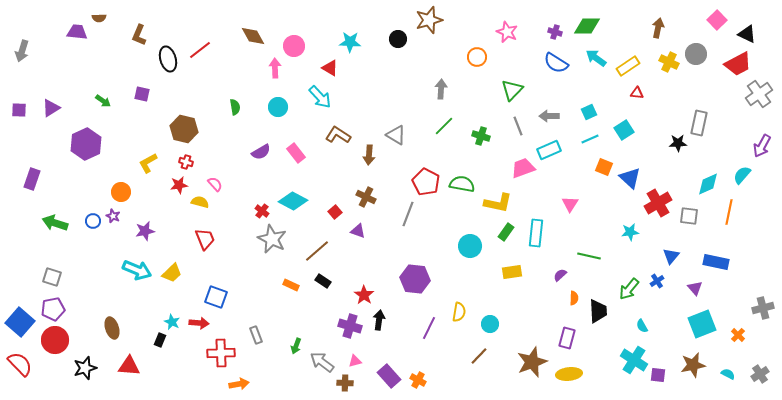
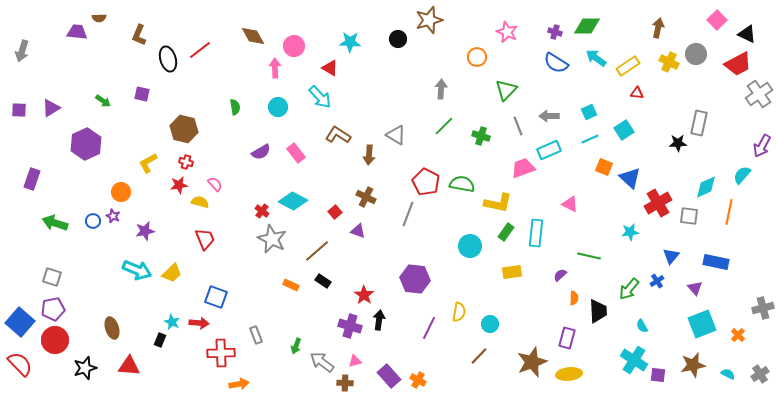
green triangle at (512, 90): moved 6 px left
cyan diamond at (708, 184): moved 2 px left, 3 px down
pink triangle at (570, 204): rotated 36 degrees counterclockwise
